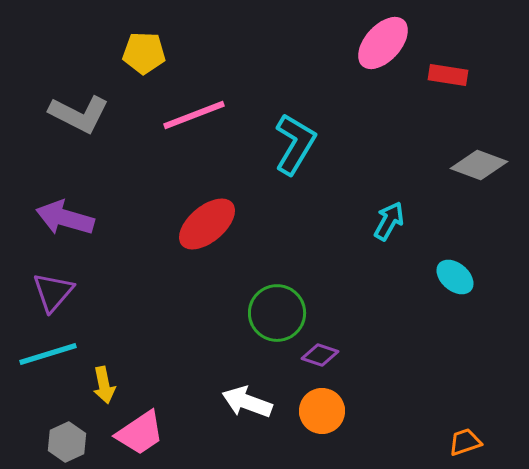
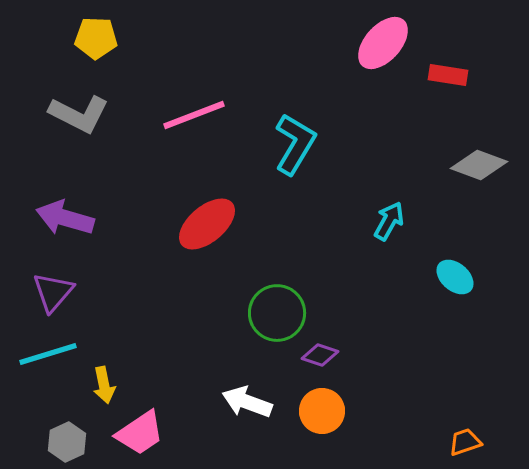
yellow pentagon: moved 48 px left, 15 px up
